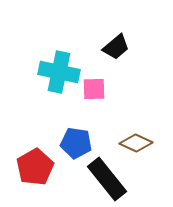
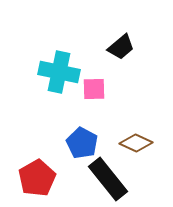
black trapezoid: moved 5 px right
blue pentagon: moved 6 px right; rotated 20 degrees clockwise
red pentagon: moved 2 px right, 11 px down
black rectangle: moved 1 px right
